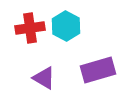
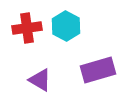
red cross: moved 3 px left
purple triangle: moved 4 px left, 2 px down
